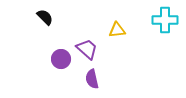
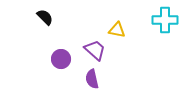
yellow triangle: rotated 18 degrees clockwise
purple trapezoid: moved 8 px right, 1 px down
